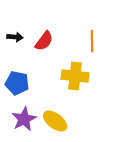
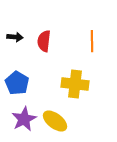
red semicircle: rotated 150 degrees clockwise
yellow cross: moved 8 px down
blue pentagon: rotated 20 degrees clockwise
